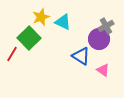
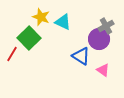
yellow star: rotated 30 degrees counterclockwise
